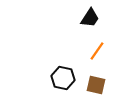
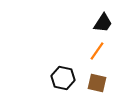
black trapezoid: moved 13 px right, 5 px down
brown square: moved 1 px right, 2 px up
